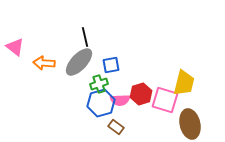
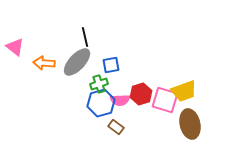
gray ellipse: moved 2 px left
yellow trapezoid: moved 8 px down; rotated 56 degrees clockwise
